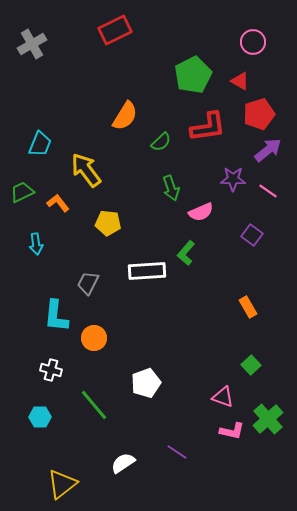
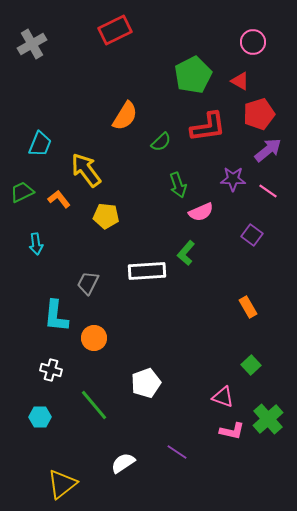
green arrow: moved 7 px right, 3 px up
orange L-shape: moved 1 px right, 4 px up
yellow pentagon: moved 2 px left, 7 px up
